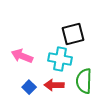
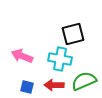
green semicircle: rotated 65 degrees clockwise
blue square: moved 2 px left; rotated 32 degrees counterclockwise
